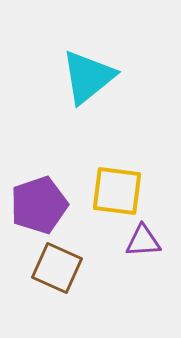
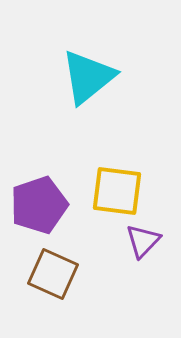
purple triangle: rotated 42 degrees counterclockwise
brown square: moved 4 px left, 6 px down
